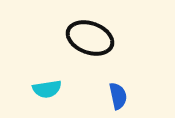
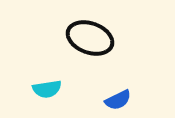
blue semicircle: moved 4 px down; rotated 76 degrees clockwise
